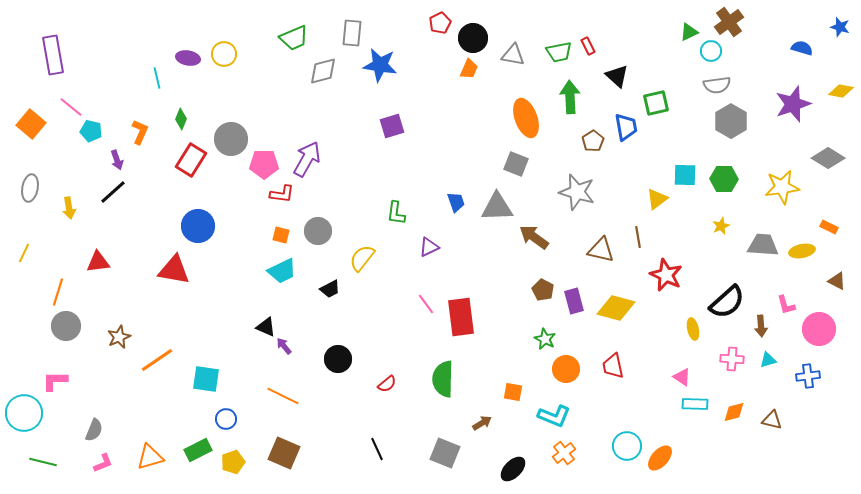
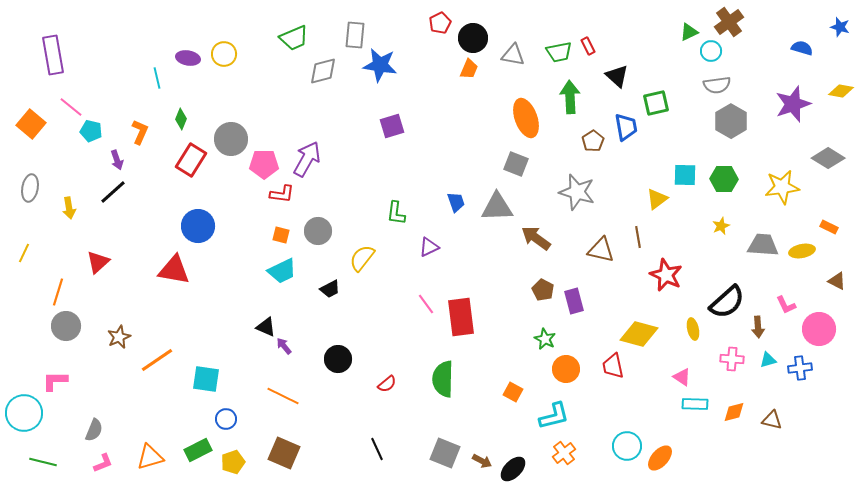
gray rectangle at (352, 33): moved 3 px right, 2 px down
brown arrow at (534, 237): moved 2 px right, 1 px down
red triangle at (98, 262): rotated 35 degrees counterclockwise
pink L-shape at (786, 305): rotated 10 degrees counterclockwise
yellow diamond at (616, 308): moved 23 px right, 26 px down
brown arrow at (761, 326): moved 3 px left, 1 px down
blue cross at (808, 376): moved 8 px left, 8 px up
orange square at (513, 392): rotated 18 degrees clockwise
cyan L-shape at (554, 416): rotated 36 degrees counterclockwise
brown arrow at (482, 423): moved 38 px down; rotated 60 degrees clockwise
